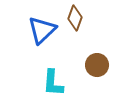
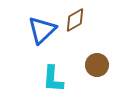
brown diamond: moved 2 px down; rotated 40 degrees clockwise
cyan L-shape: moved 4 px up
